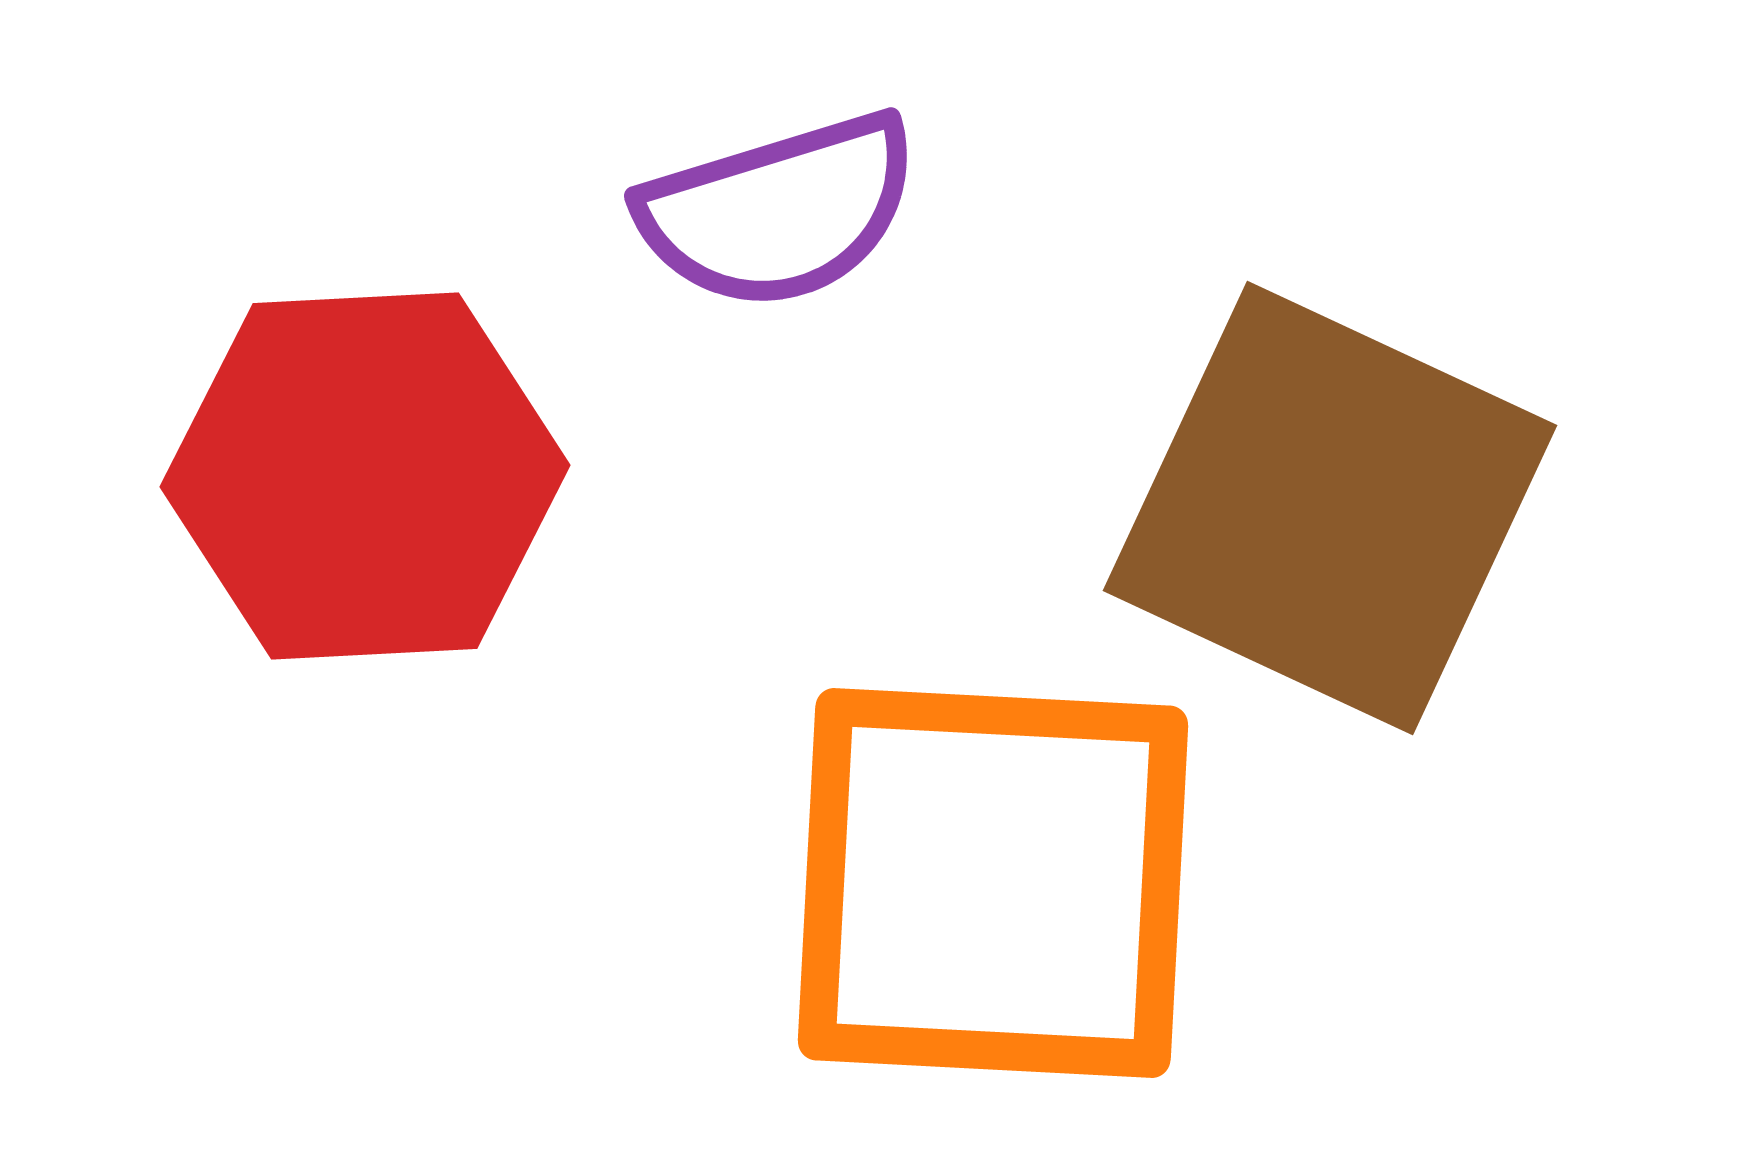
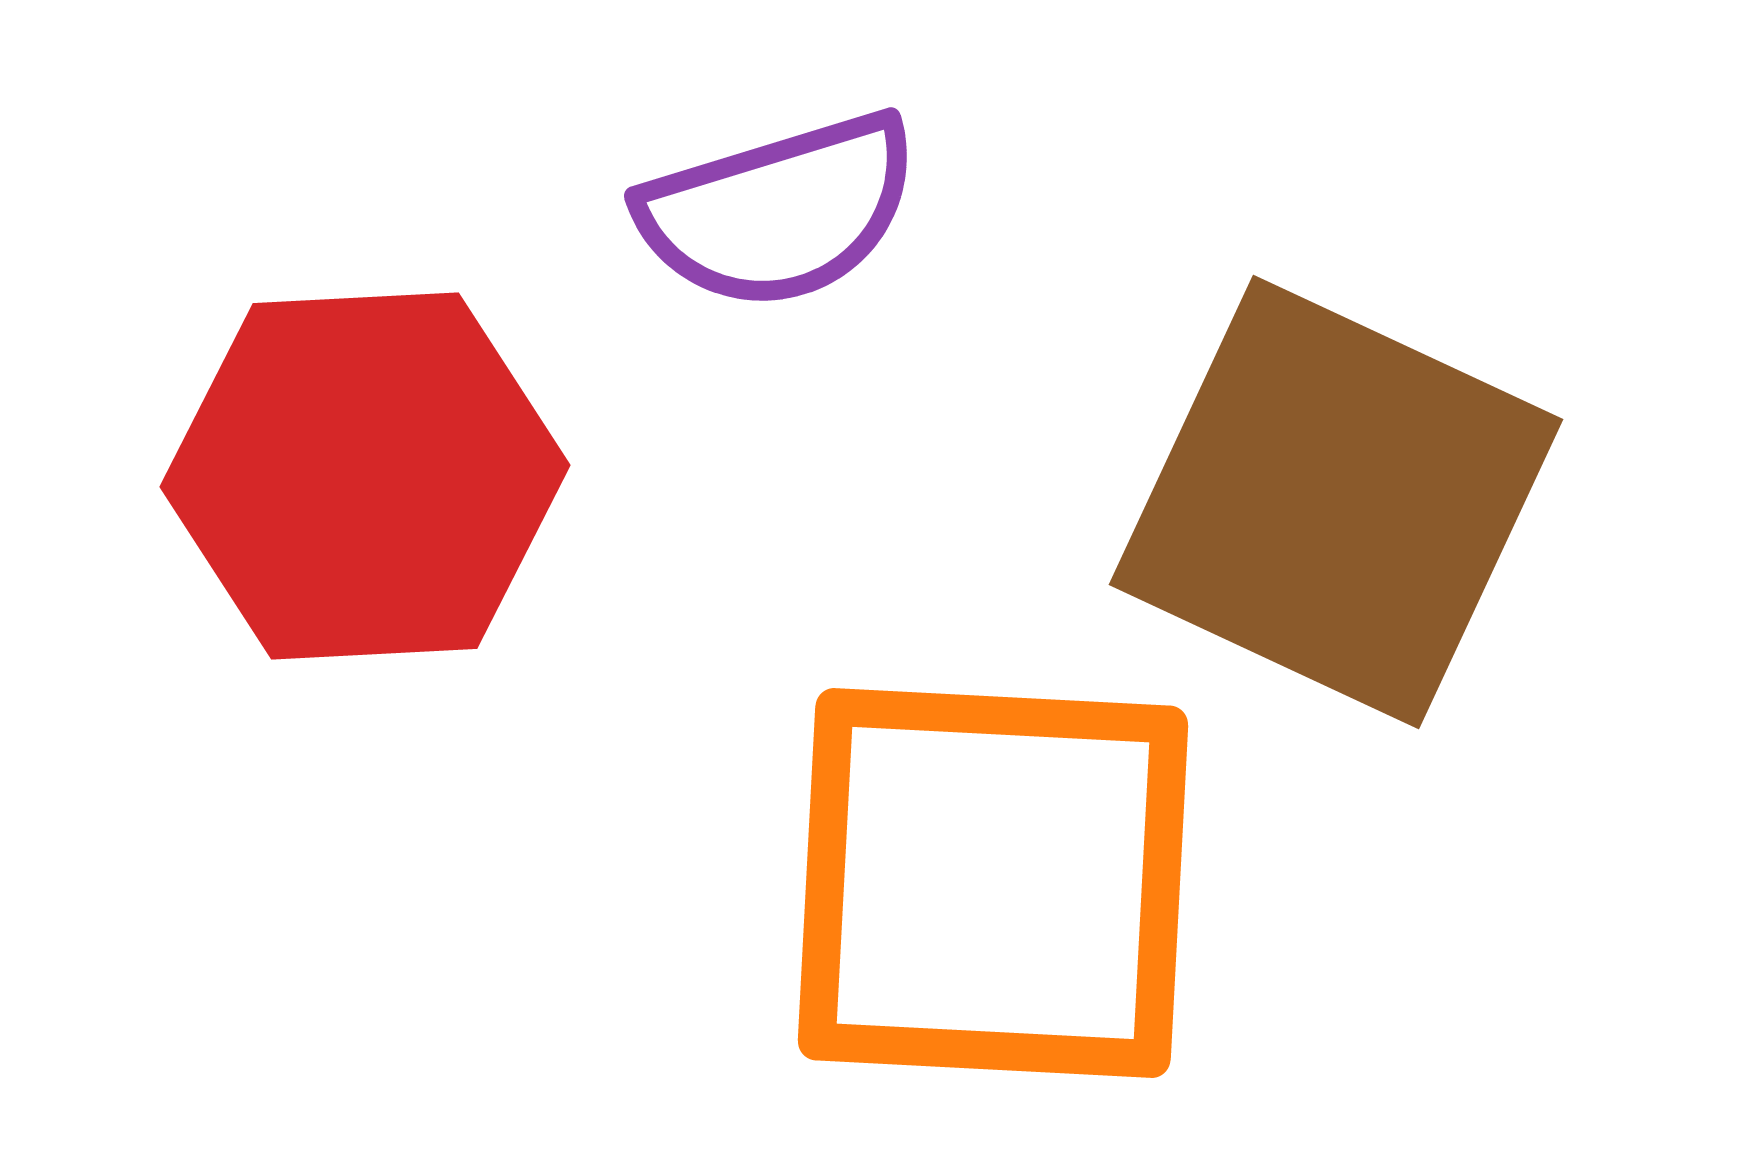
brown square: moved 6 px right, 6 px up
